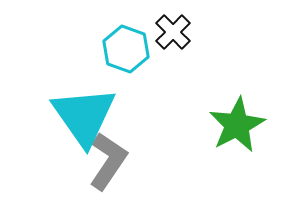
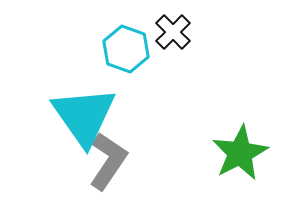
green star: moved 3 px right, 28 px down
